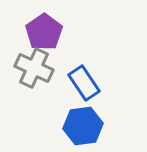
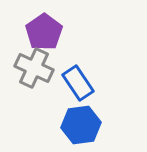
blue rectangle: moved 6 px left
blue hexagon: moved 2 px left, 1 px up
